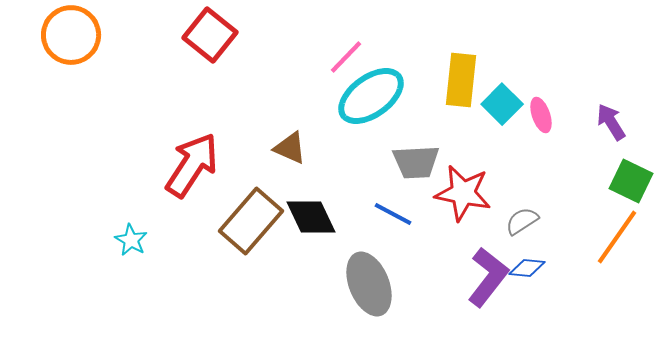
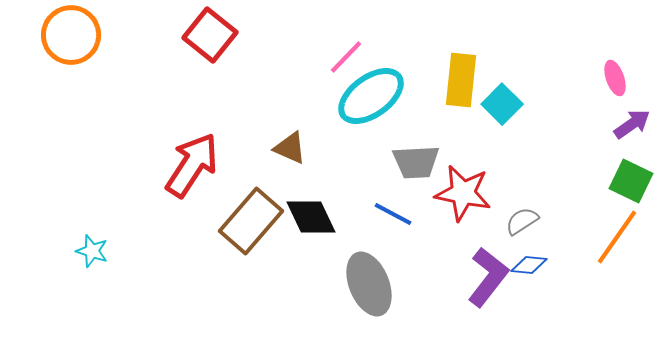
pink ellipse: moved 74 px right, 37 px up
purple arrow: moved 21 px right, 2 px down; rotated 87 degrees clockwise
cyan star: moved 39 px left, 11 px down; rotated 12 degrees counterclockwise
blue diamond: moved 2 px right, 3 px up
